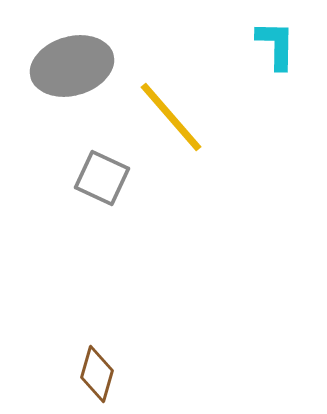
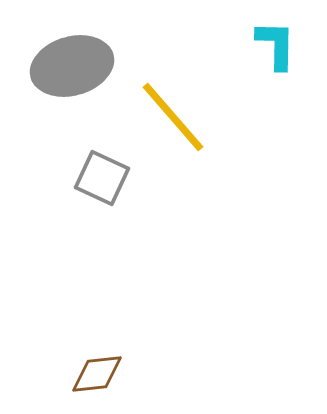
yellow line: moved 2 px right
brown diamond: rotated 68 degrees clockwise
